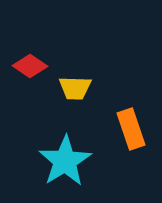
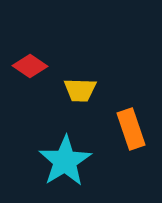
yellow trapezoid: moved 5 px right, 2 px down
